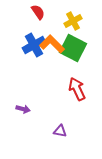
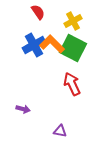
red arrow: moved 5 px left, 5 px up
